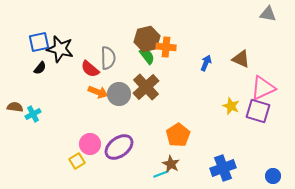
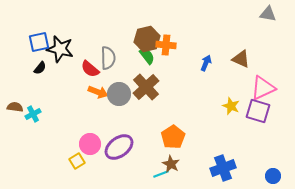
orange cross: moved 2 px up
orange pentagon: moved 5 px left, 2 px down
